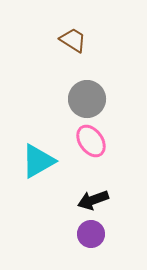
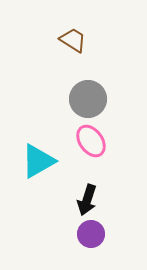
gray circle: moved 1 px right
black arrow: moved 6 px left; rotated 52 degrees counterclockwise
